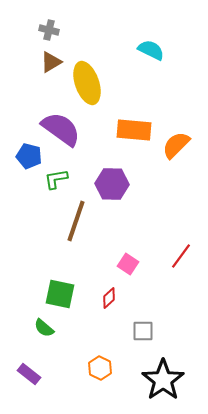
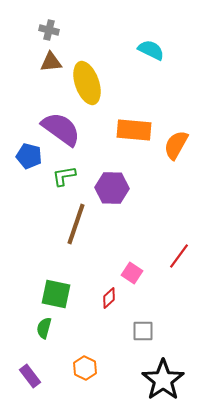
brown triangle: rotated 25 degrees clockwise
orange semicircle: rotated 16 degrees counterclockwise
green L-shape: moved 8 px right, 3 px up
purple hexagon: moved 4 px down
brown line: moved 3 px down
red line: moved 2 px left
pink square: moved 4 px right, 9 px down
green square: moved 4 px left
green semicircle: rotated 65 degrees clockwise
orange hexagon: moved 15 px left
purple rectangle: moved 1 px right, 2 px down; rotated 15 degrees clockwise
